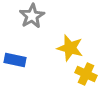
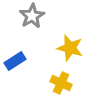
blue rectangle: moved 1 px down; rotated 45 degrees counterclockwise
yellow cross: moved 25 px left, 9 px down
